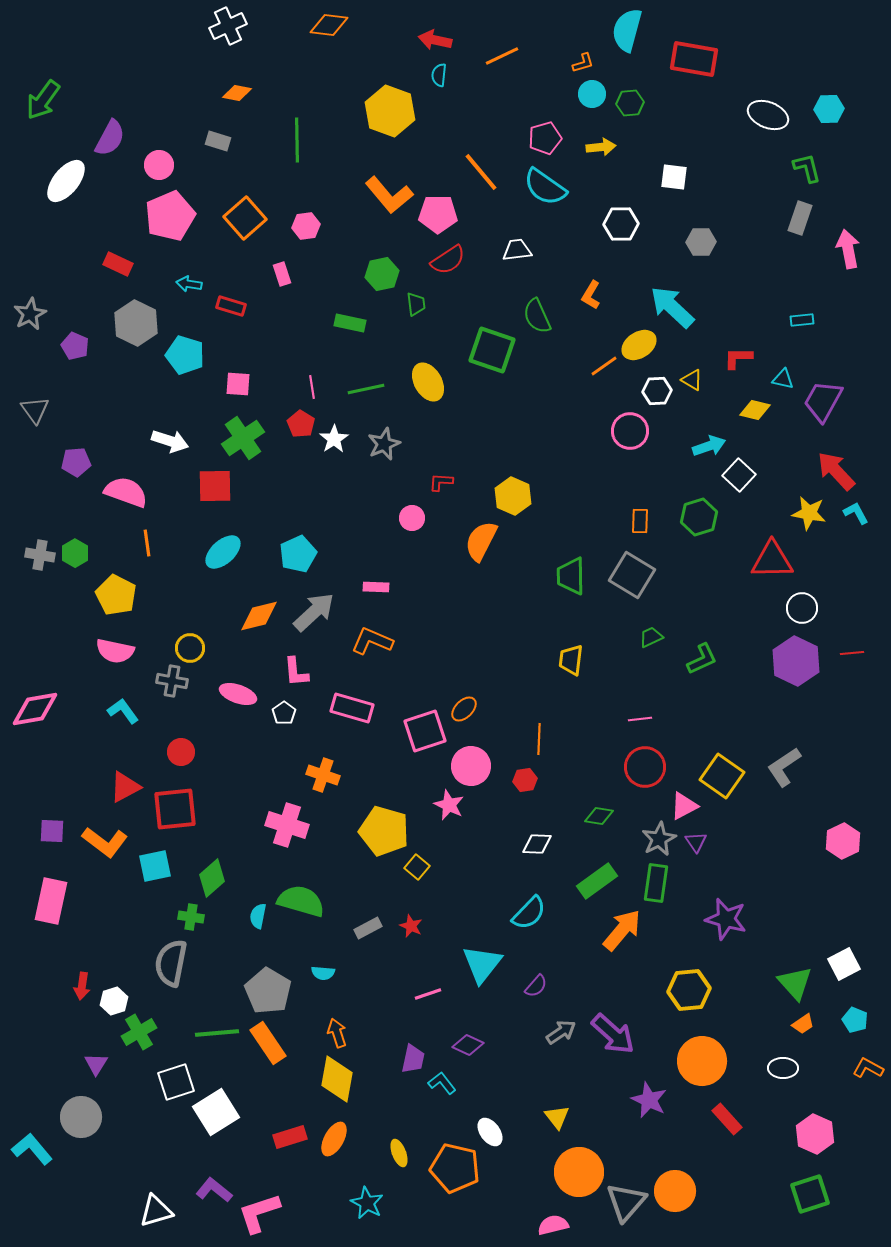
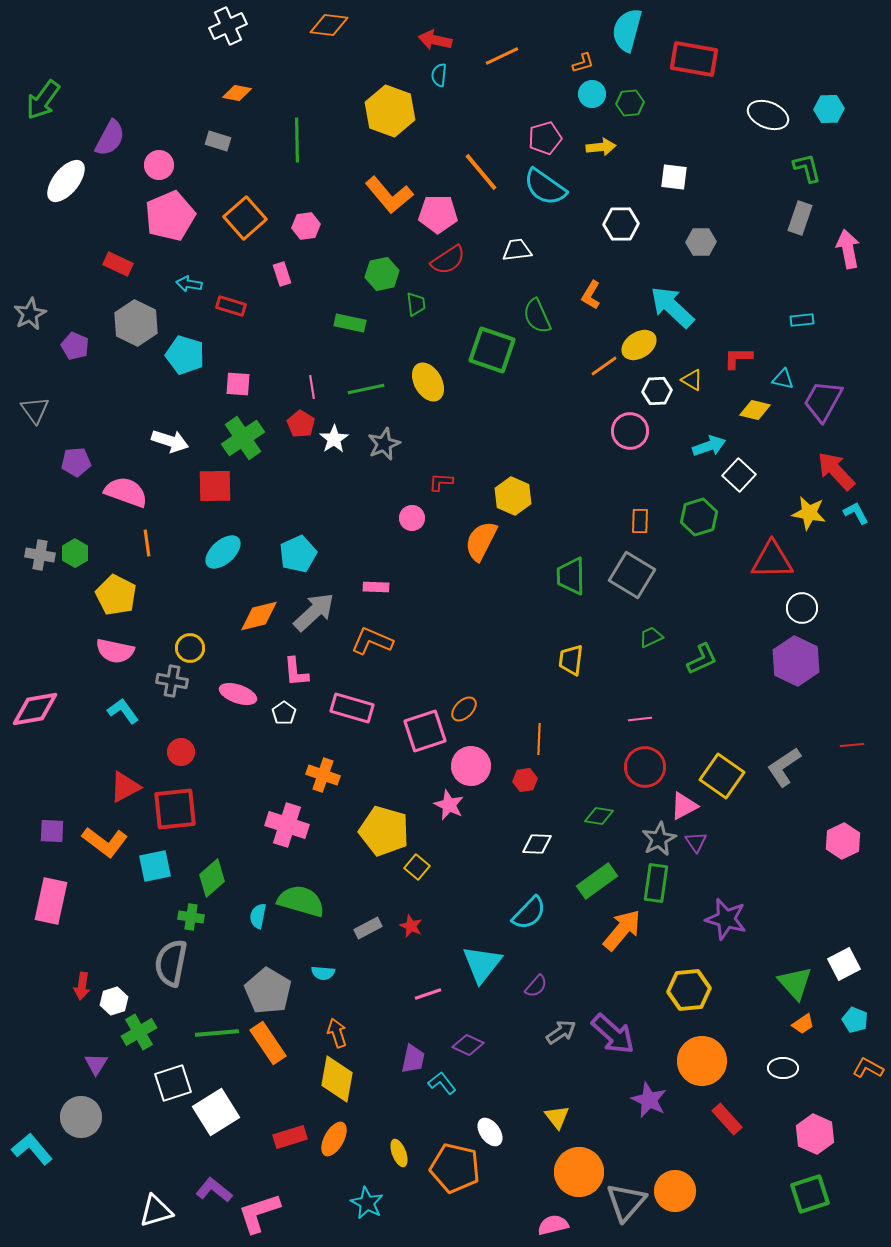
red line at (852, 653): moved 92 px down
white square at (176, 1082): moved 3 px left, 1 px down
